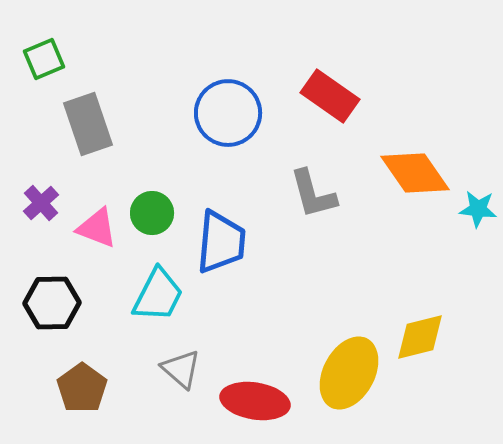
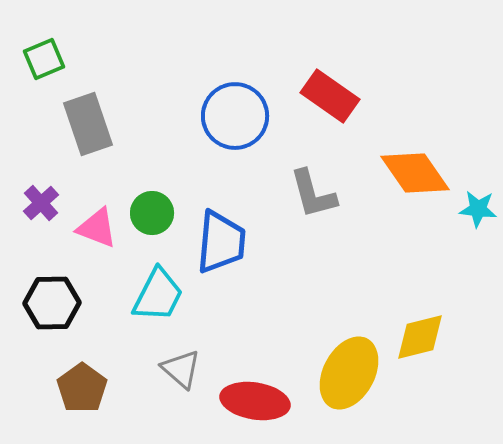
blue circle: moved 7 px right, 3 px down
